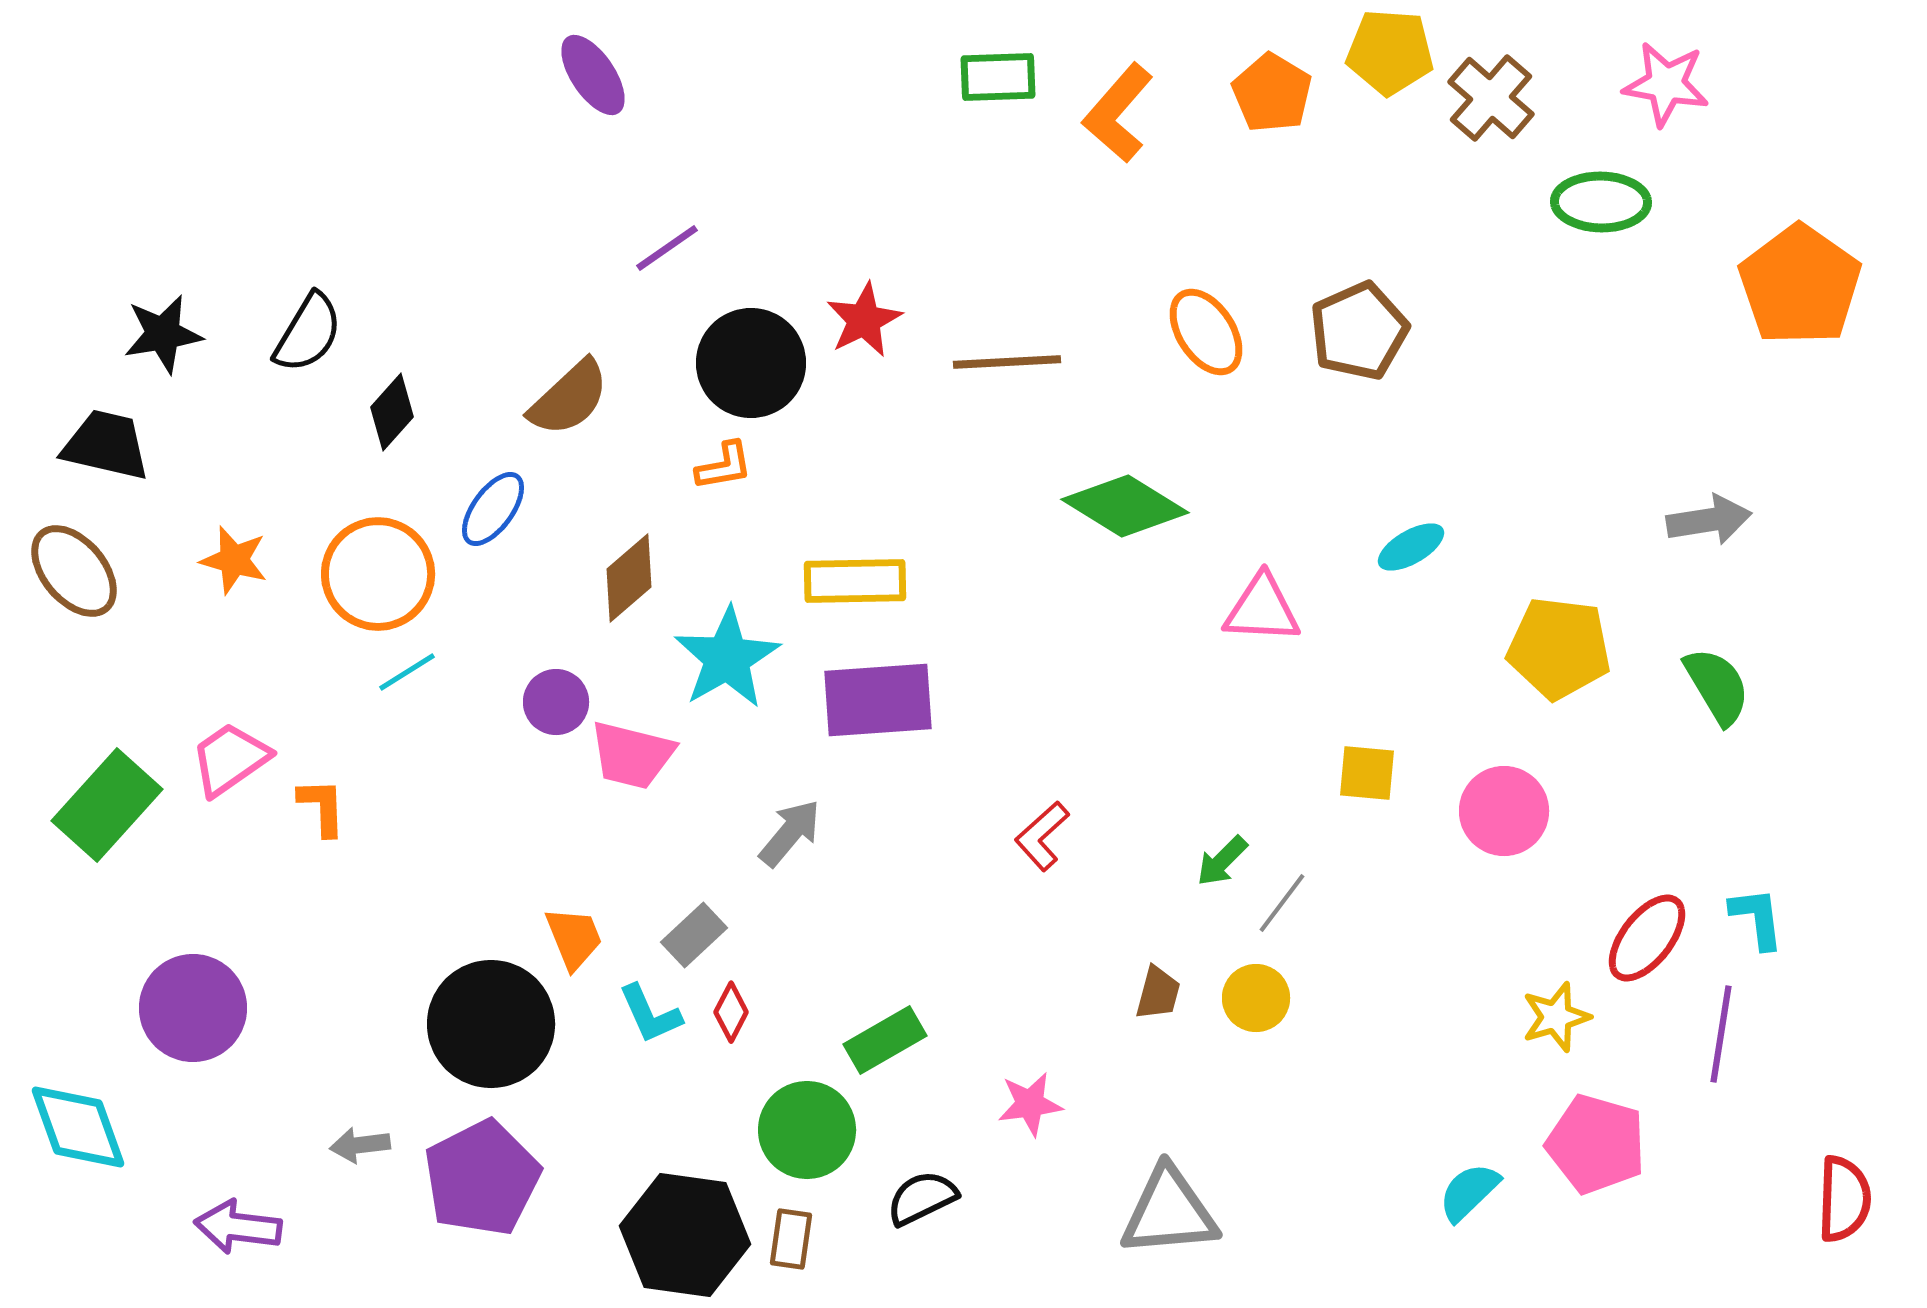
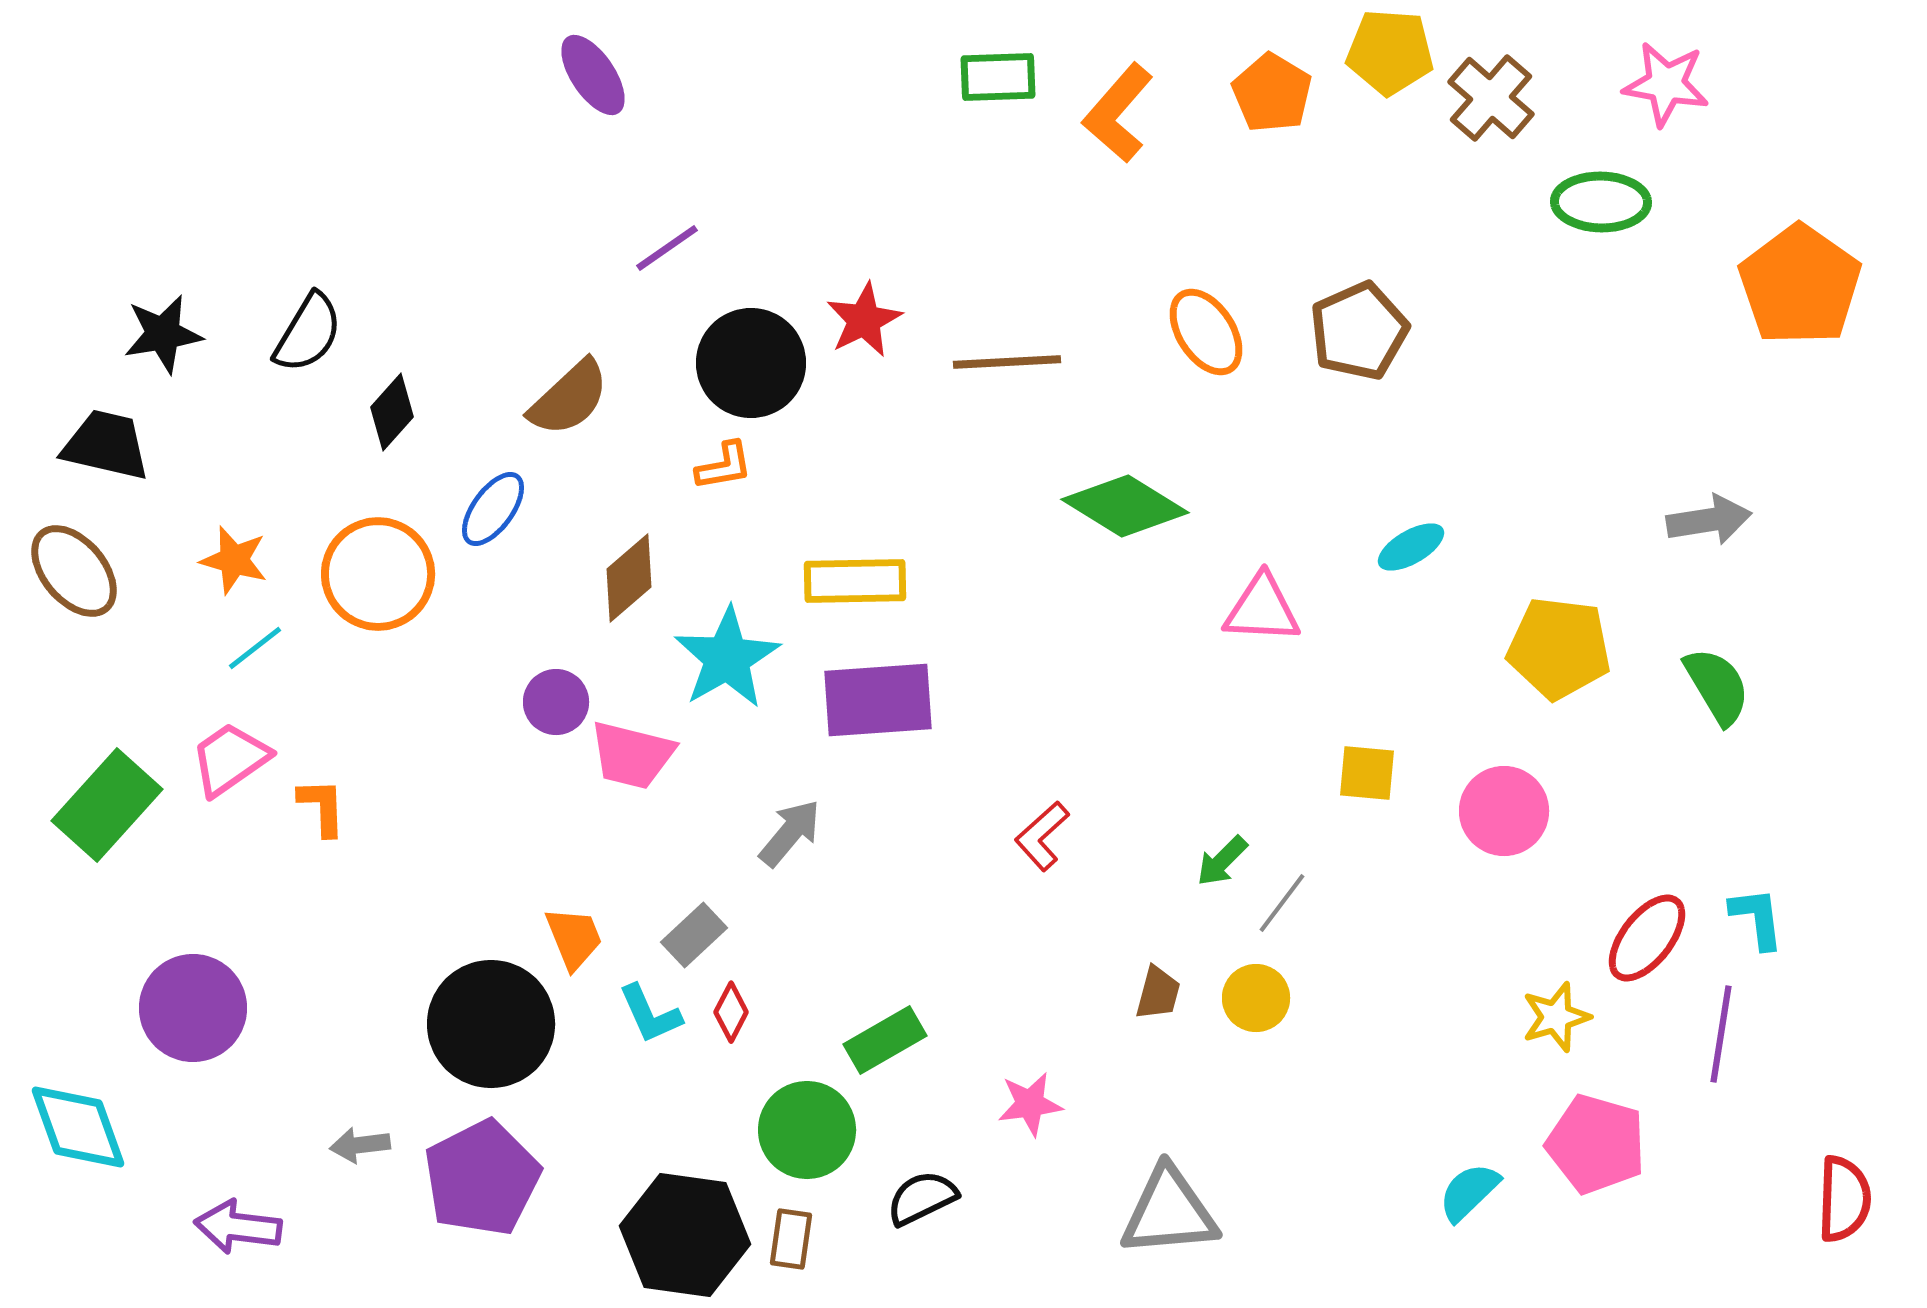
cyan line at (407, 672): moved 152 px left, 24 px up; rotated 6 degrees counterclockwise
